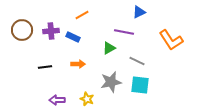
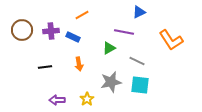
orange arrow: moved 1 px right; rotated 80 degrees clockwise
yellow star: rotated 16 degrees clockwise
